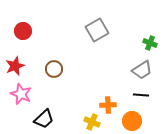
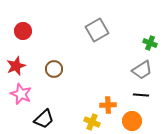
red star: moved 1 px right
